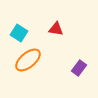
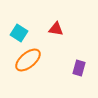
purple rectangle: rotated 21 degrees counterclockwise
